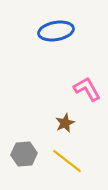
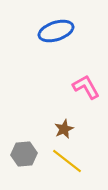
blue ellipse: rotated 8 degrees counterclockwise
pink L-shape: moved 1 px left, 2 px up
brown star: moved 1 px left, 6 px down
